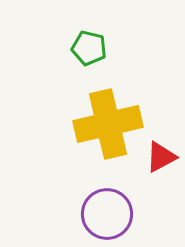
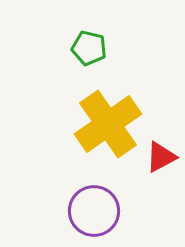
yellow cross: rotated 22 degrees counterclockwise
purple circle: moved 13 px left, 3 px up
